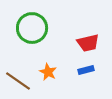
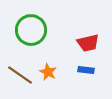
green circle: moved 1 px left, 2 px down
blue rectangle: rotated 21 degrees clockwise
brown line: moved 2 px right, 6 px up
